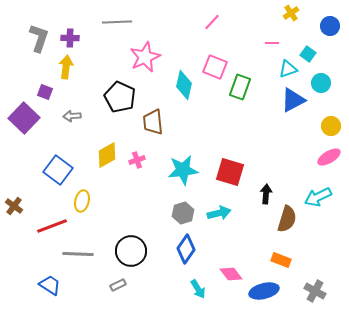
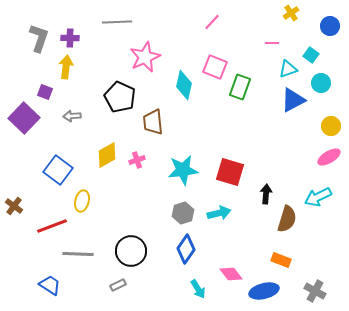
cyan square at (308, 54): moved 3 px right, 1 px down
